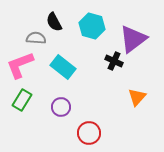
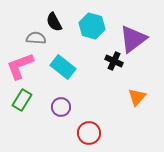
pink L-shape: moved 1 px down
